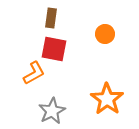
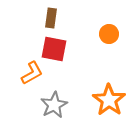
orange circle: moved 4 px right
orange L-shape: moved 2 px left
orange star: moved 2 px right, 1 px down
gray star: moved 2 px right, 6 px up
